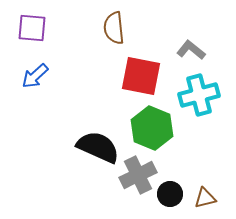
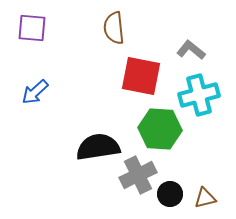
blue arrow: moved 16 px down
green hexagon: moved 8 px right, 1 px down; rotated 18 degrees counterclockwise
black semicircle: rotated 33 degrees counterclockwise
